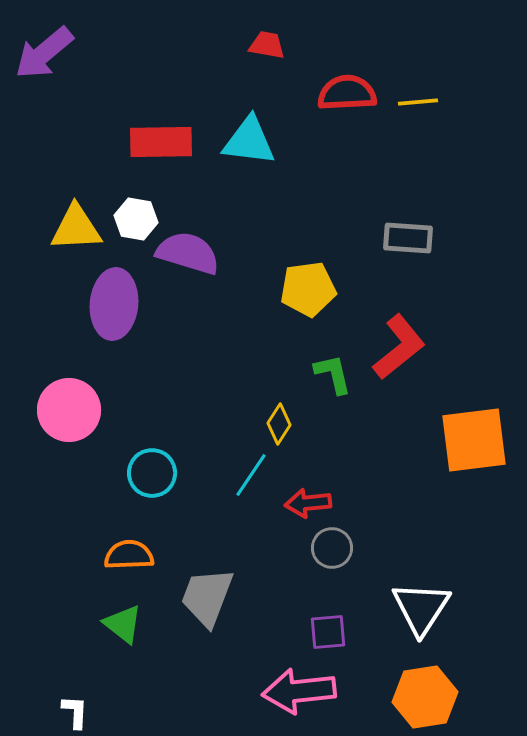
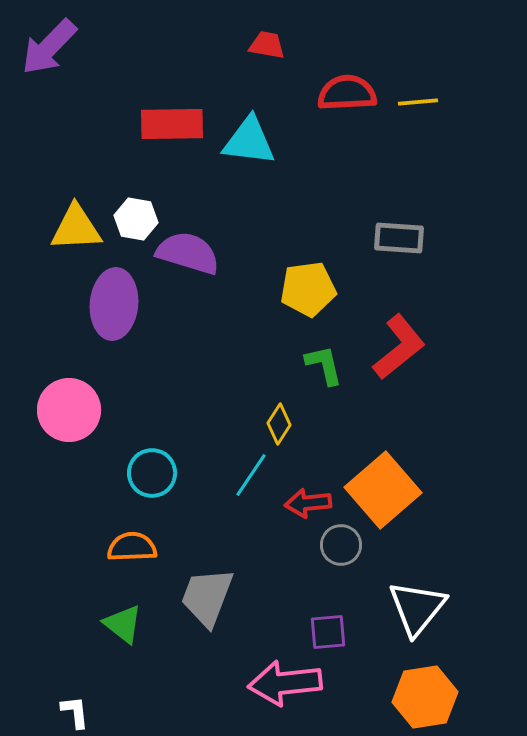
purple arrow: moved 5 px right, 6 px up; rotated 6 degrees counterclockwise
red rectangle: moved 11 px right, 18 px up
gray rectangle: moved 9 px left
green L-shape: moved 9 px left, 9 px up
orange square: moved 91 px left, 50 px down; rotated 34 degrees counterclockwise
gray circle: moved 9 px right, 3 px up
orange semicircle: moved 3 px right, 8 px up
white triangle: moved 4 px left; rotated 6 degrees clockwise
pink arrow: moved 14 px left, 8 px up
white L-shape: rotated 9 degrees counterclockwise
